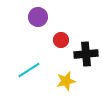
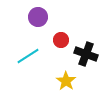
black cross: rotated 25 degrees clockwise
cyan line: moved 1 px left, 14 px up
yellow star: rotated 24 degrees counterclockwise
